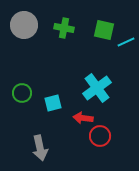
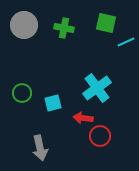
green square: moved 2 px right, 7 px up
